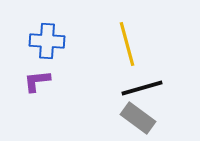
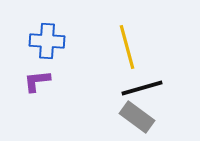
yellow line: moved 3 px down
gray rectangle: moved 1 px left, 1 px up
